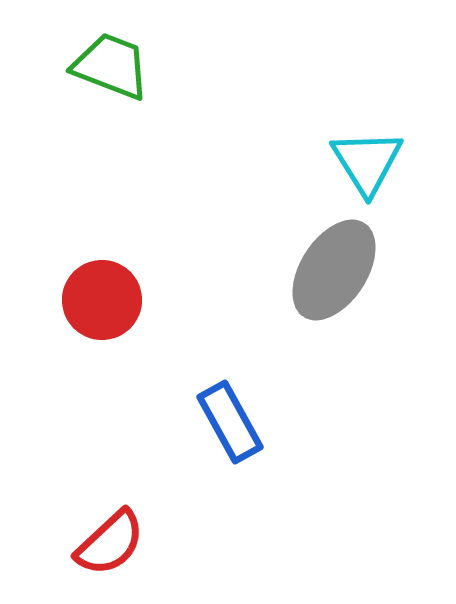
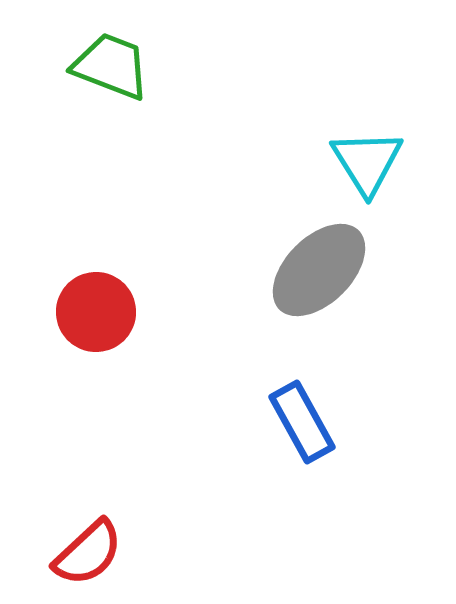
gray ellipse: moved 15 px left; rotated 12 degrees clockwise
red circle: moved 6 px left, 12 px down
blue rectangle: moved 72 px right
red semicircle: moved 22 px left, 10 px down
